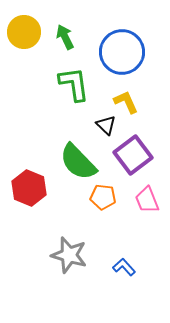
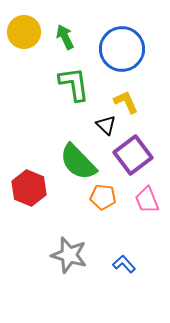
blue circle: moved 3 px up
blue L-shape: moved 3 px up
